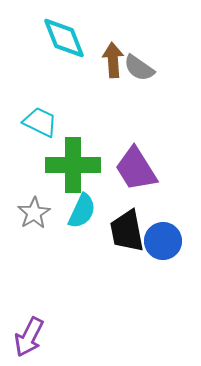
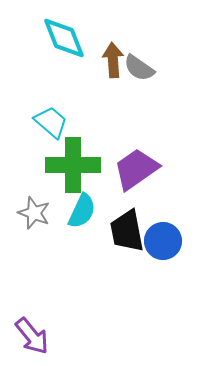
cyan trapezoid: moved 11 px right; rotated 15 degrees clockwise
purple trapezoid: rotated 87 degrees clockwise
gray star: rotated 20 degrees counterclockwise
purple arrow: moved 3 px right, 1 px up; rotated 66 degrees counterclockwise
